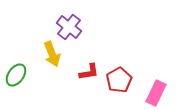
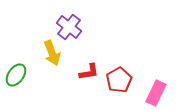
yellow arrow: moved 1 px up
